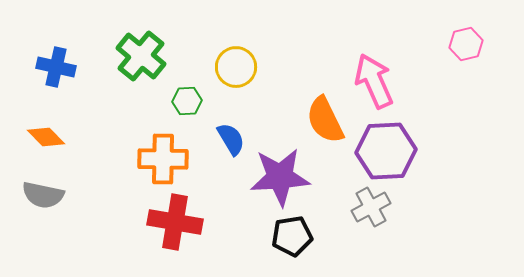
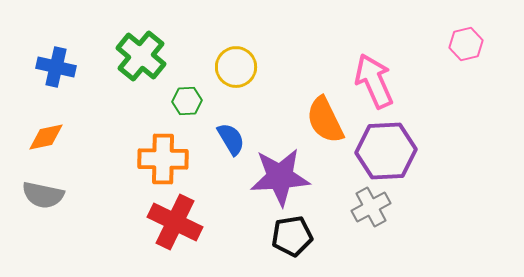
orange diamond: rotated 57 degrees counterclockwise
red cross: rotated 16 degrees clockwise
